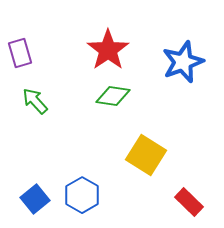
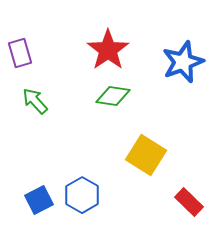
blue square: moved 4 px right, 1 px down; rotated 12 degrees clockwise
